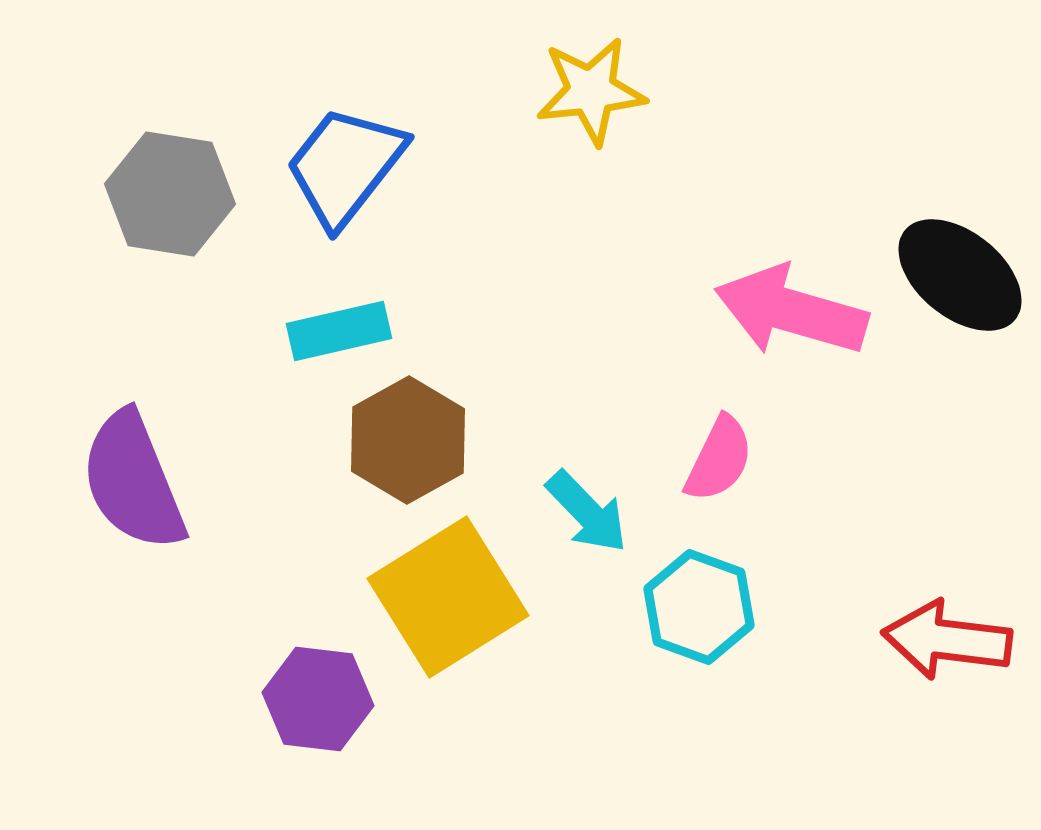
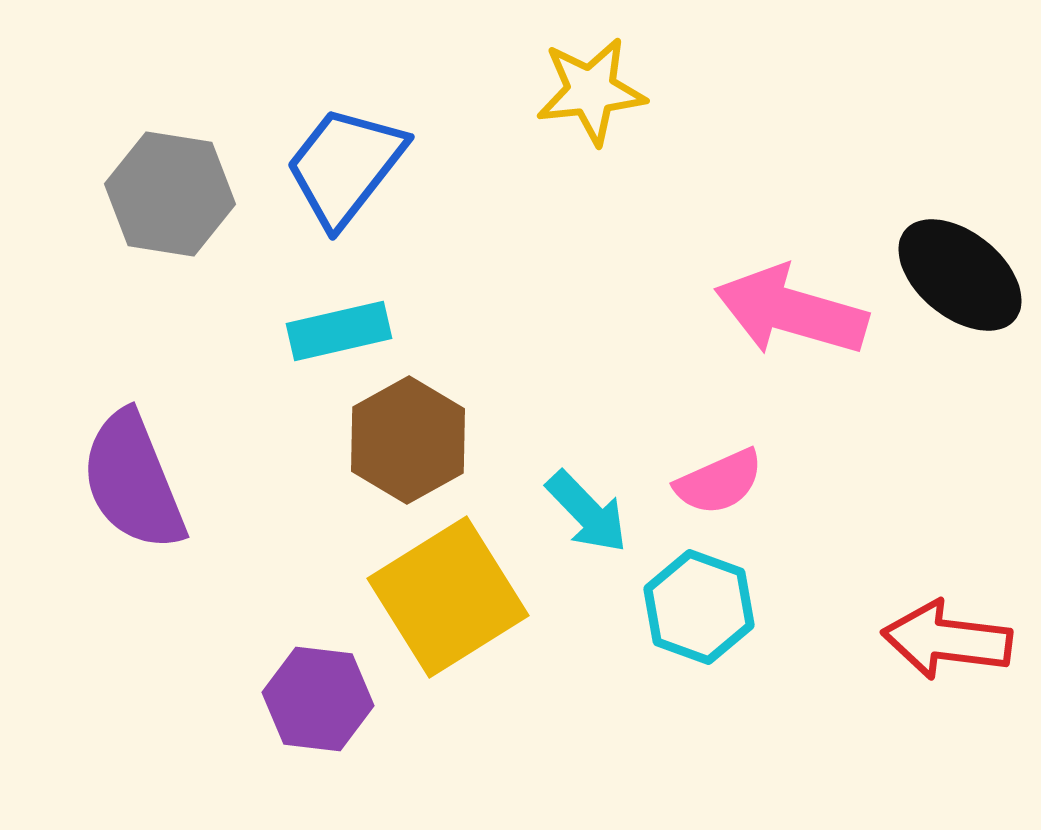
pink semicircle: moved 23 px down; rotated 40 degrees clockwise
